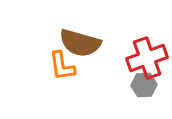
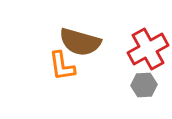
brown semicircle: moved 1 px up
red cross: moved 1 px right, 9 px up; rotated 9 degrees counterclockwise
